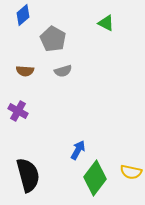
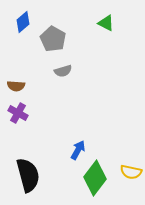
blue diamond: moved 7 px down
brown semicircle: moved 9 px left, 15 px down
purple cross: moved 2 px down
